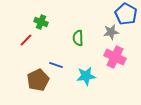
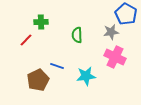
green cross: rotated 24 degrees counterclockwise
green semicircle: moved 1 px left, 3 px up
blue line: moved 1 px right, 1 px down
